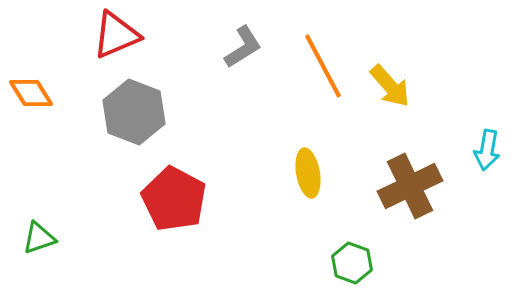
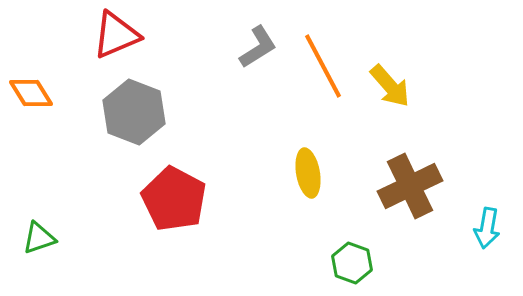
gray L-shape: moved 15 px right
cyan arrow: moved 78 px down
